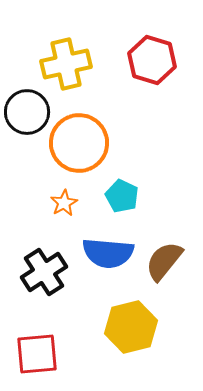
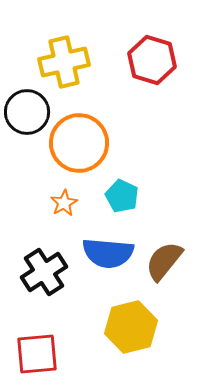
yellow cross: moved 2 px left, 2 px up
